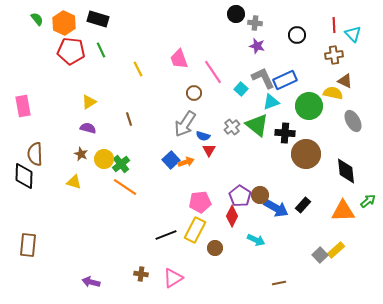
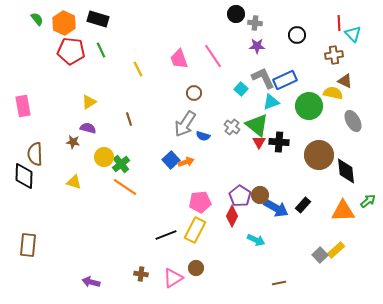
red line at (334, 25): moved 5 px right, 2 px up
purple star at (257, 46): rotated 14 degrees counterclockwise
pink line at (213, 72): moved 16 px up
gray cross at (232, 127): rotated 14 degrees counterclockwise
black cross at (285, 133): moved 6 px left, 9 px down
red triangle at (209, 150): moved 50 px right, 8 px up
brown star at (81, 154): moved 8 px left, 12 px up; rotated 16 degrees counterclockwise
brown circle at (306, 154): moved 13 px right, 1 px down
yellow circle at (104, 159): moved 2 px up
brown circle at (215, 248): moved 19 px left, 20 px down
